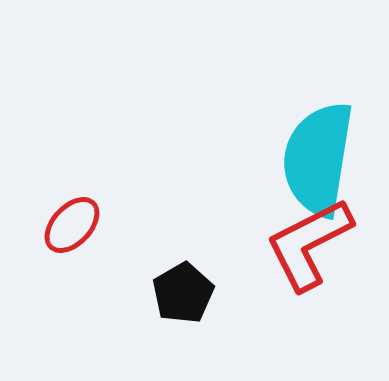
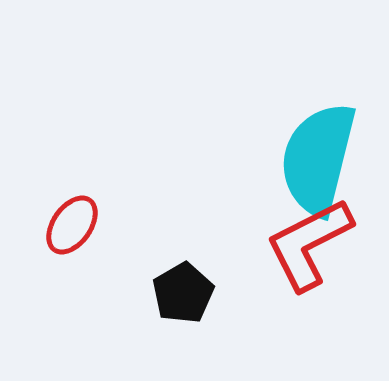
cyan semicircle: rotated 5 degrees clockwise
red ellipse: rotated 8 degrees counterclockwise
